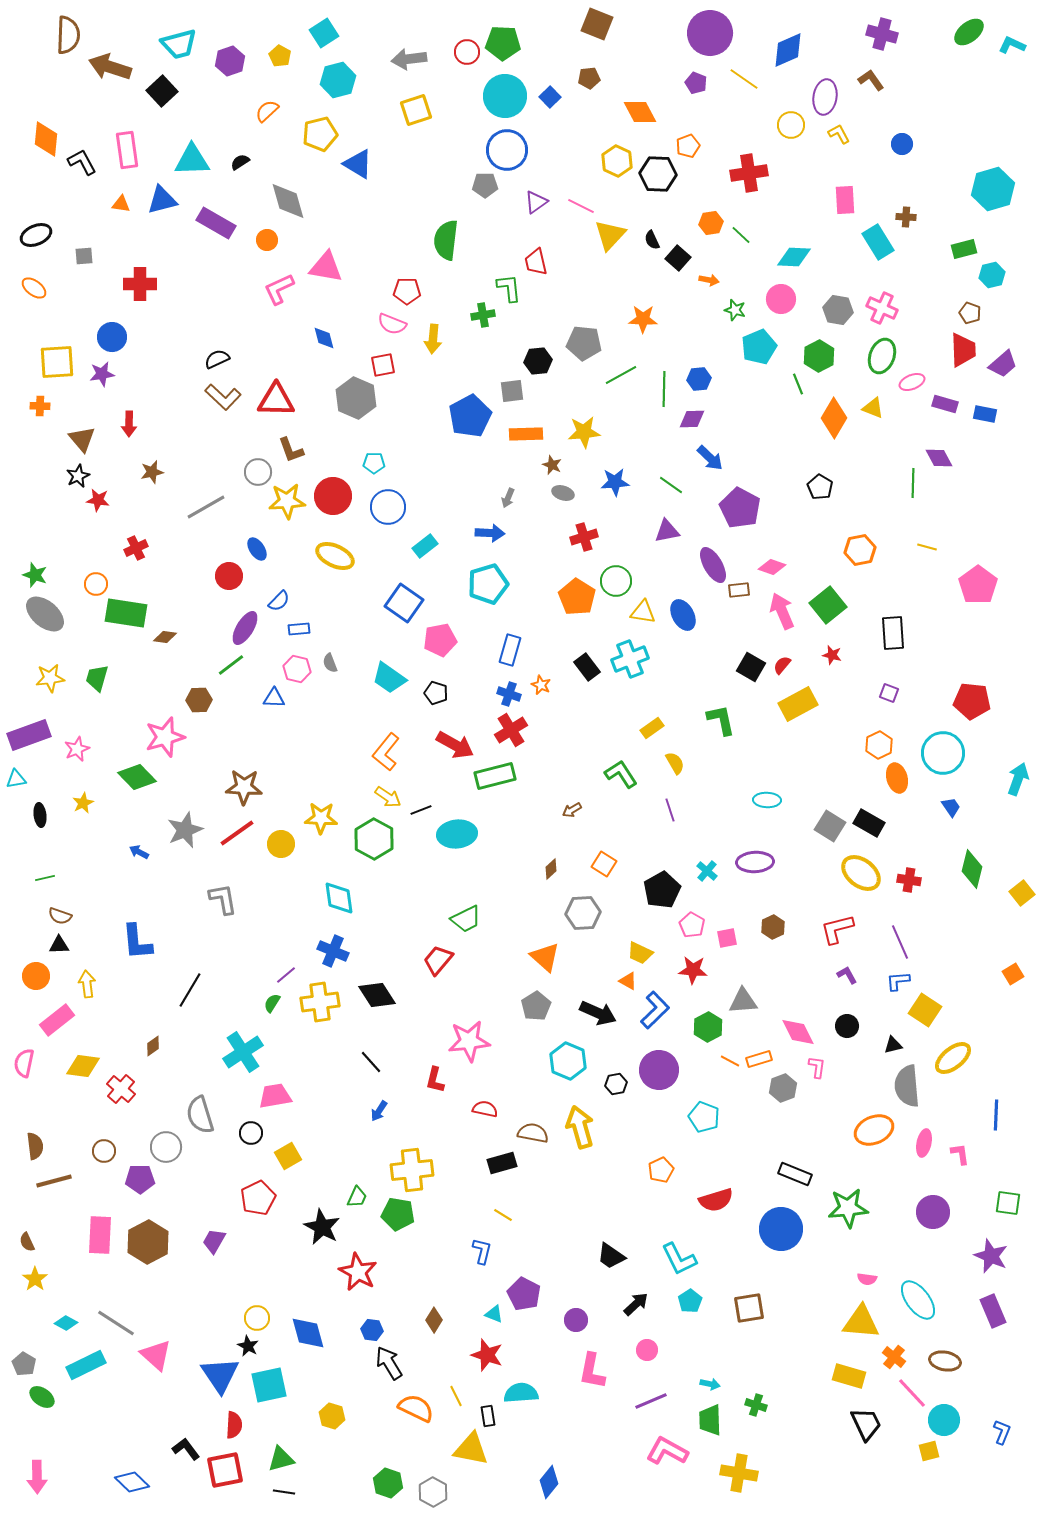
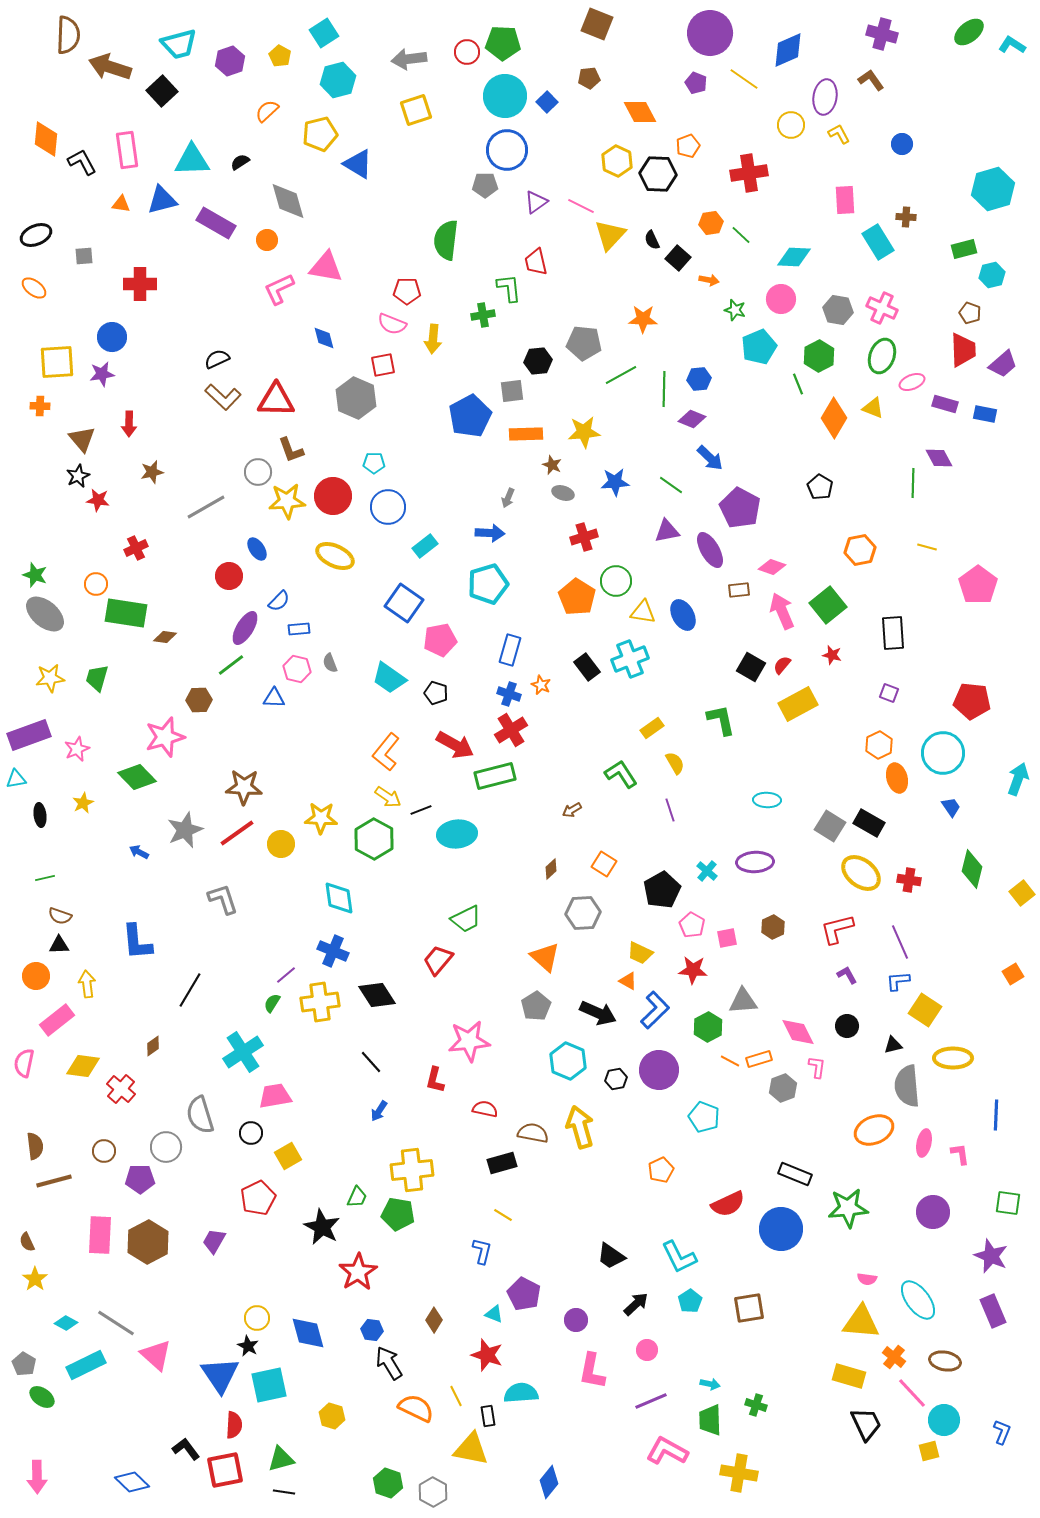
cyan L-shape at (1012, 45): rotated 8 degrees clockwise
blue square at (550, 97): moved 3 px left, 5 px down
purple diamond at (692, 419): rotated 24 degrees clockwise
purple ellipse at (713, 565): moved 3 px left, 15 px up
gray L-shape at (223, 899): rotated 8 degrees counterclockwise
yellow ellipse at (953, 1058): rotated 39 degrees clockwise
black hexagon at (616, 1084): moved 5 px up
red semicircle at (716, 1200): moved 12 px right, 4 px down; rotated 8 degrees counterclockwise
cyan L-shape at (679, 1259): moved 2 px up
red star at (358, 1272): rotated 12 degrees clockwise
